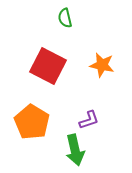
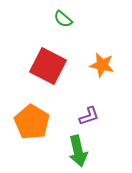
green semicircle: moved 2 px left, 1 px down; rotated 36 degrees counterclockwise
purple L-shape: moved 4 px up
green arrow: moved 3 px right, 1 px down
